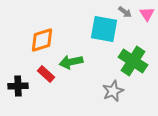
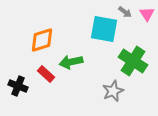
black cross: rotated 24 degrees clockwise
